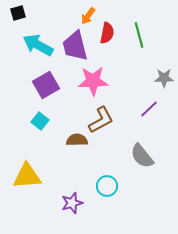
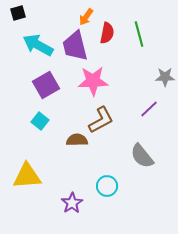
orange arrow: moved 2 px left, 1 px down
green line: moved 1 px up
gray star: moved 1 px right, 1 px up
purple star: rotated 15 degrees counterclockwise
